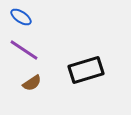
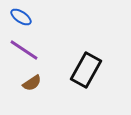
black rectangle: rotated 44 degrees counterclockwise
